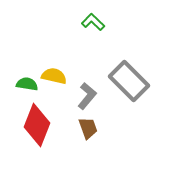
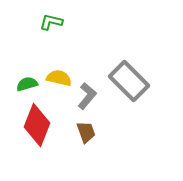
green L-shape: moved 42 px left; rotated 30 degrees counterclockwise
yellow semicircle: moved 5 px right, 2 px down
green semicircle: rotated 25 degrees counterclockwise
brown trapezoid: moved 2 px left, 4 px down
